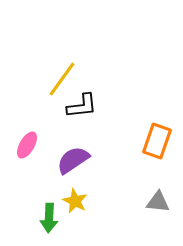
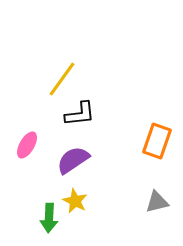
black L-shape: moved 2 px left, 8 px down
gray triangle: moved 1 px left; rotated 20 degrees counterclockwise
